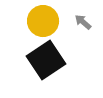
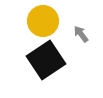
gray arrow: moved 2 px left, 12 px down; rotated 12 degrees clockwise
